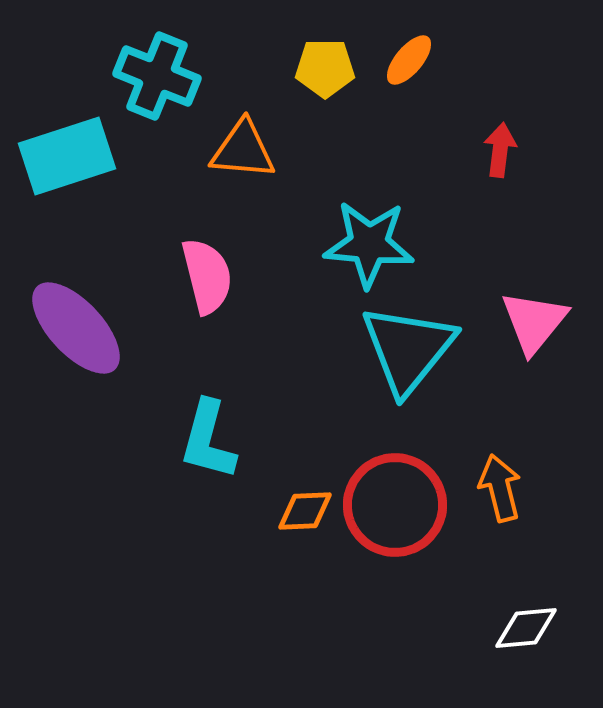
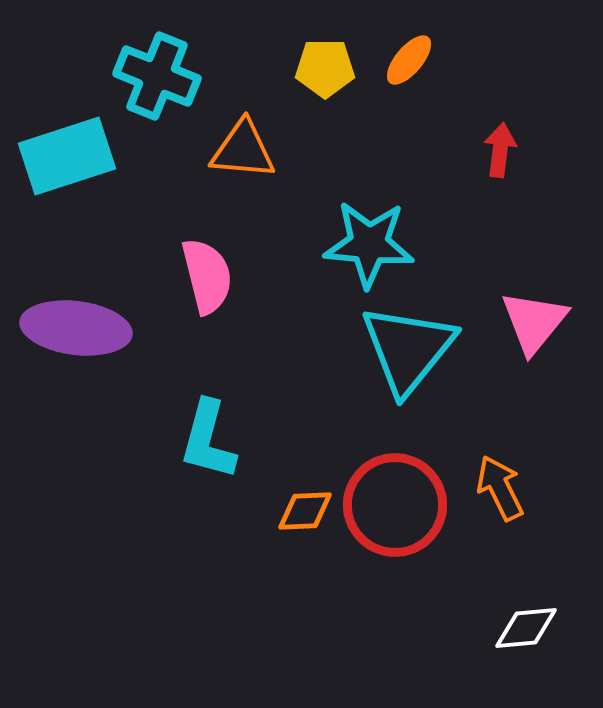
purple ellipse: rotated 40 degrees counterclockwise
orange arrow: rotated 12 degrees counterclockwise
